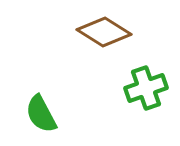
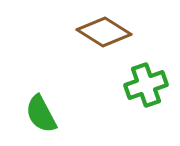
green cross: moved 3 px up
